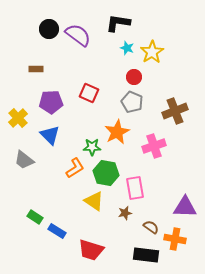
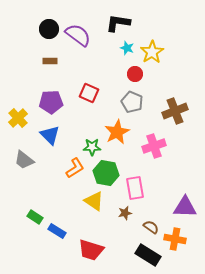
brown rectangle: moved 14 px right, 8 px up
red circle: moved 1 px right, 3 px up
black rectangle: moved 2 px right; rotated 25 degrees clockwise
